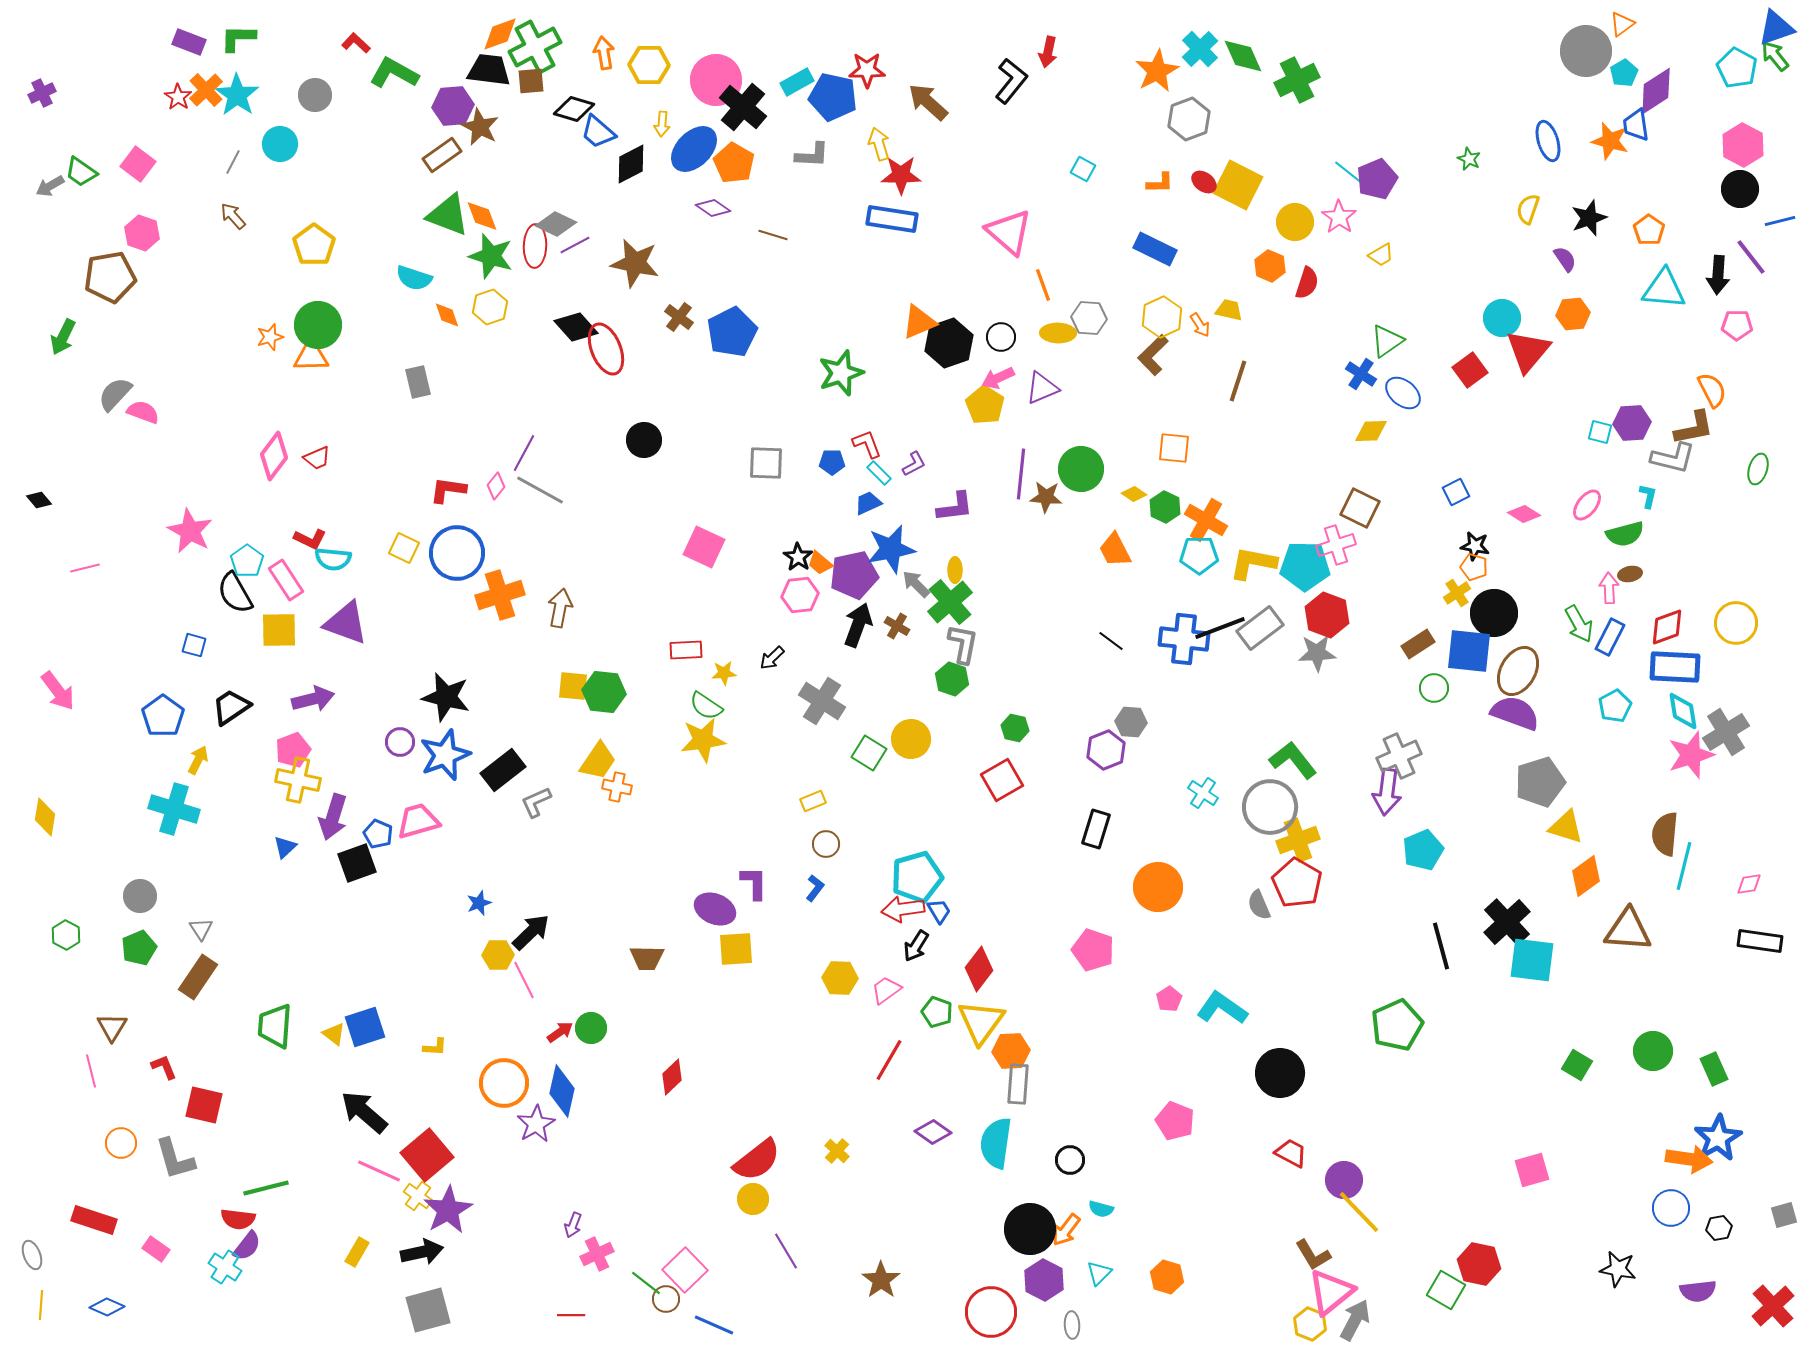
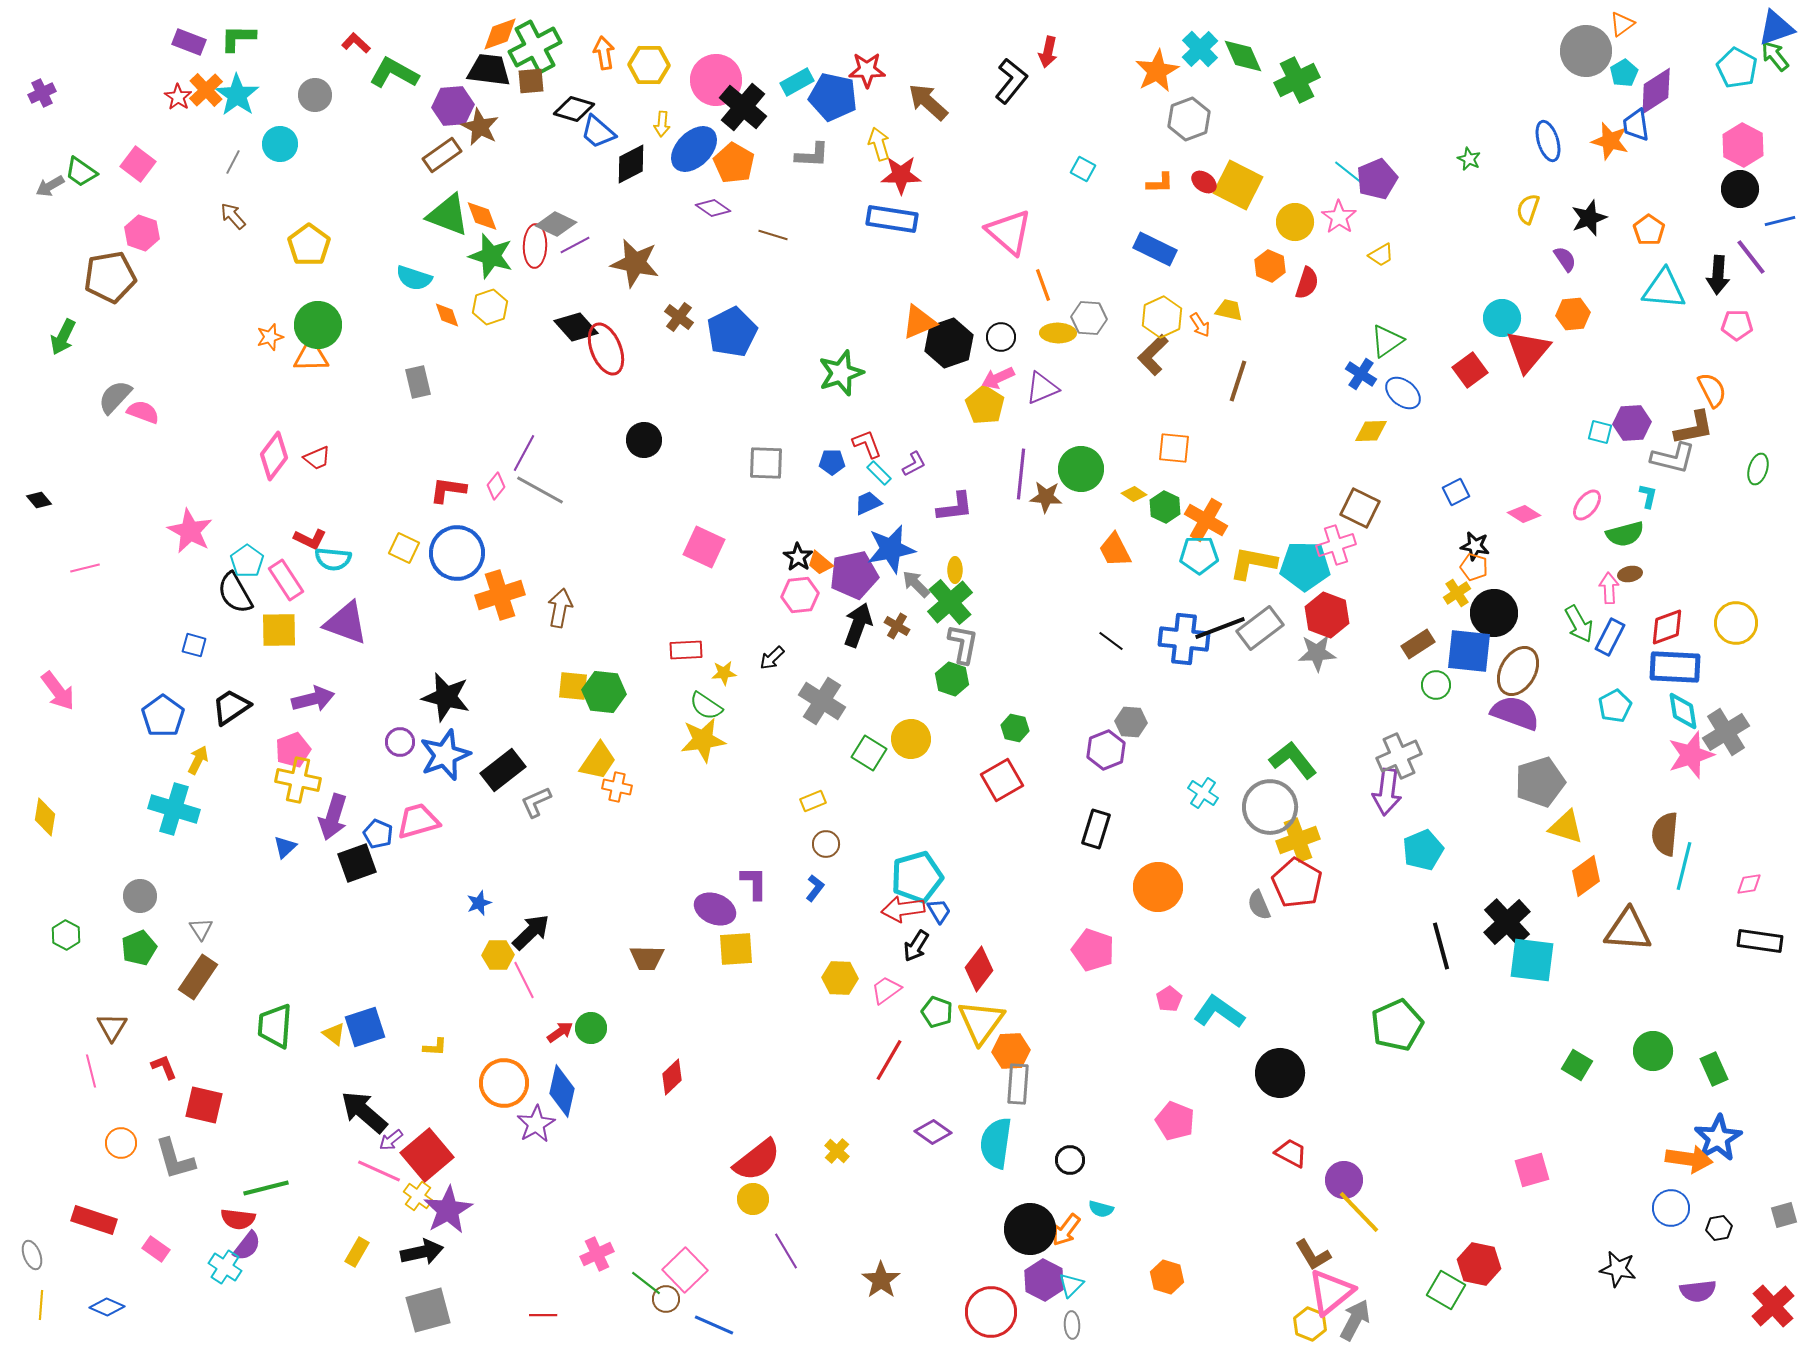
yellow pentagon at (314, 245): moved 5 px left
gray semicircle at (115, 394): moved 3 px down
green circle at (1434, 688): moved 2 px right, 3 px up
cyan L-shape at (1222, 1008): moved 3 px left, 4 px down
purple arrow at (573, 1225): moved 182 px left, 85 px up; rotated 30 degrees clockwise
cyan triangle at (1099, 1273): moved 28 px left, 12 px down
red line at (571, 1315): moved 28 px left
